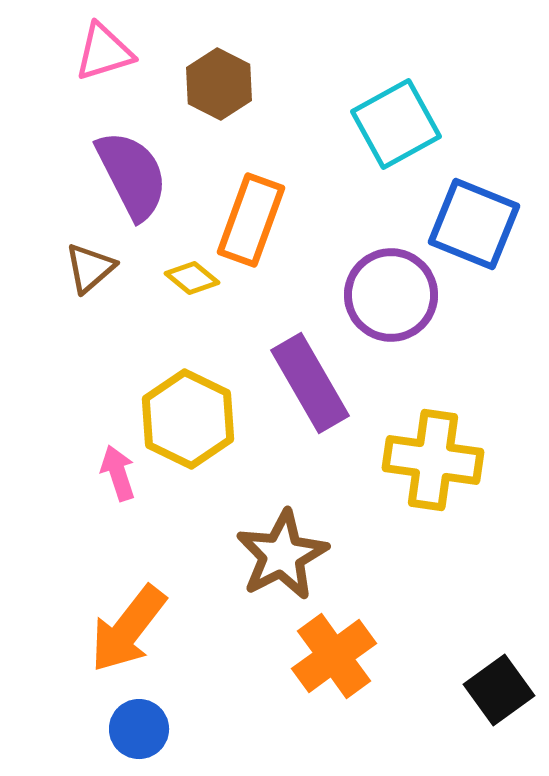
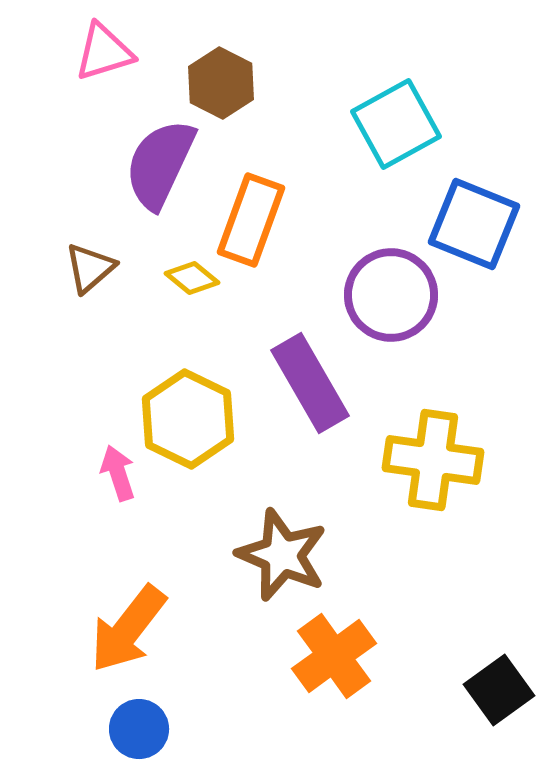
brown hexagon: moved 2 px right, 1 px up
purple semicircle: moved 28 px right, 11 px up; rotated 128 degrees counterclockwise
brown star: rotated 22 degrees counterclockwise
